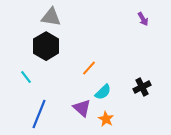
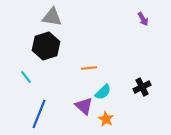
gray triangle: moved 1 px right
black hexagon: rotated 12 degrees clockwise
orange line: rotated 42 degrees clockwise
purple triangle: moved 2 px right, 2 px up
